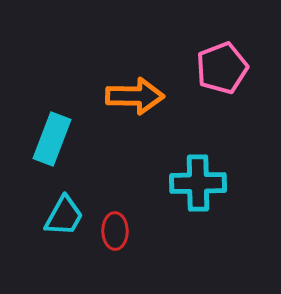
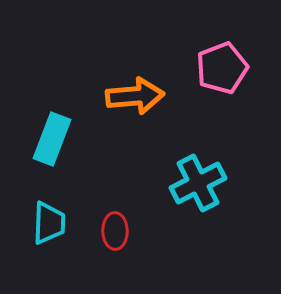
orange arrow: rotated 6 degrees counterclockwise
cyan cross: rotated 26 degrees counterclockwise
cyan trapezoid: moved 15 px left, 7 px down; rotated 27 degrees counterclockwise
